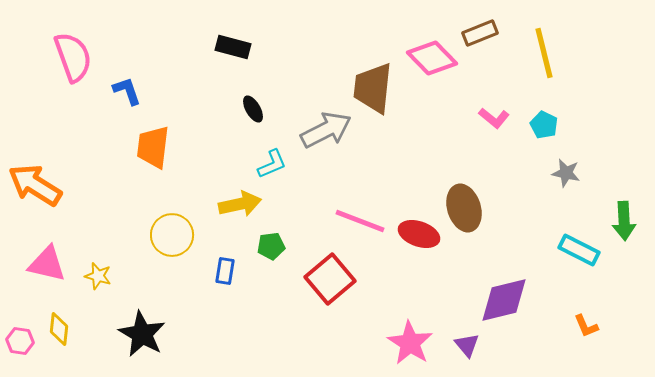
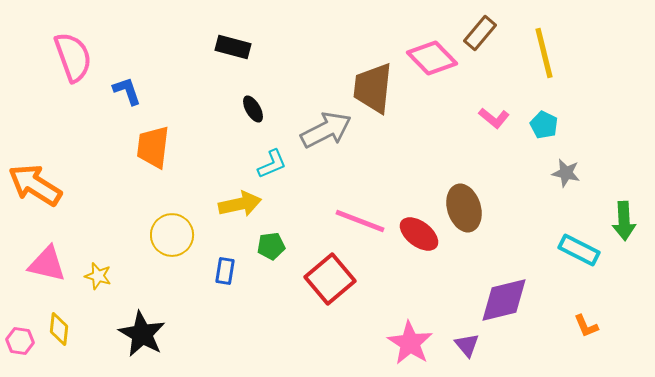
brown rectangle: rotated 28 degrees counterclockwise
red ellipse: rotated 18 degrees clockwise
